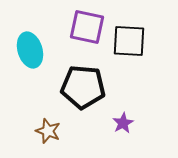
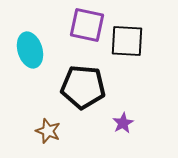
purple square: moved 2 px up
black square: moved 2 px left
